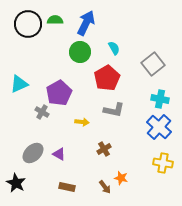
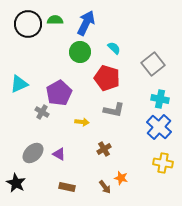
cyan semicircle: rotated 16 degrees counterclockwise
red pentagon: rotated 25 degrees counterclockwise
